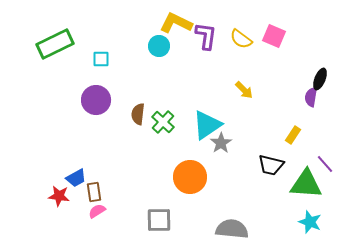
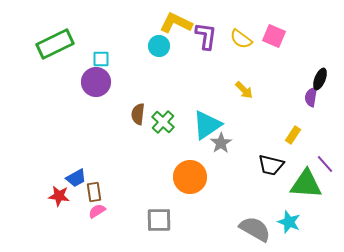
purple circle: moved 18 px up
cyan star: moved 21 px left
gray semicircle: moved 23 px right; rotated 24 degrees clockwise
